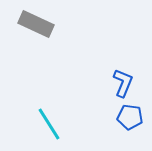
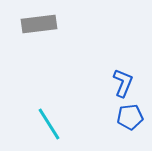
gray rectangle: moved 3 px right; rotated 32 degrees counterclockwise
blue pentagon: rotated 15 degrees counterclockwise
